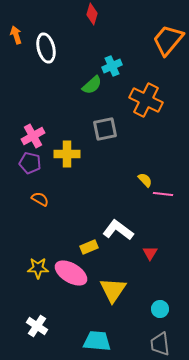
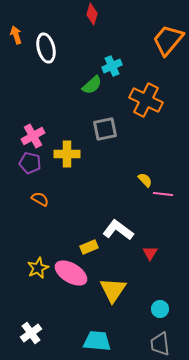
yellow star: rotated 25 degrees counterclockwise
white cross: moved 6 px left, 7 px down; rotated 20 degrees clockwise
